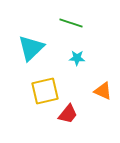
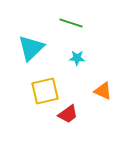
red trapezoid: rotated 15 degrees clockwise
